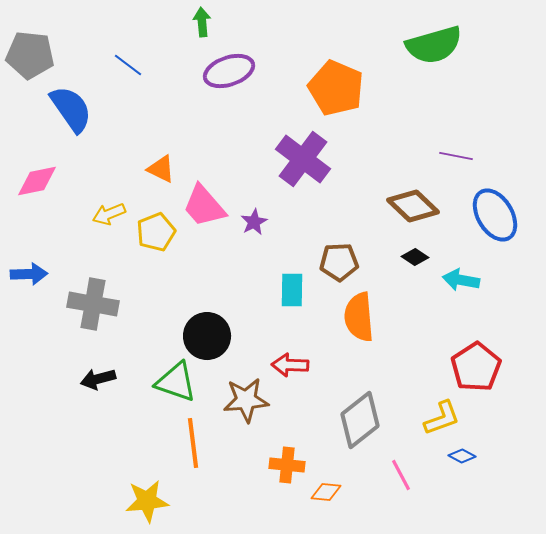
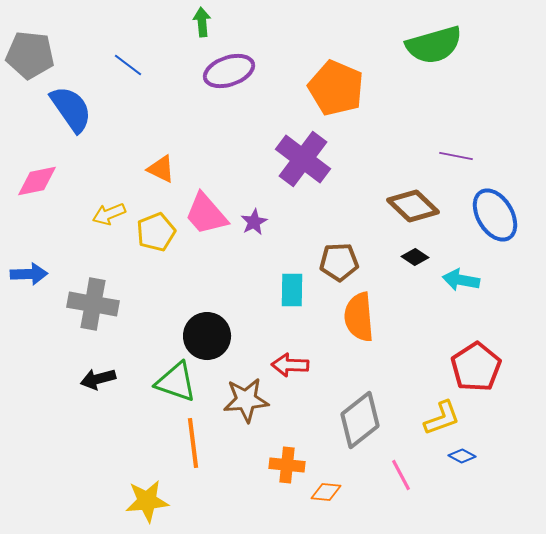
pink trapezoid: moved 2 px right, 8 px down
